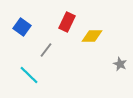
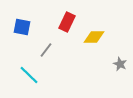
blue square: rotated 24 degrees counterclockwise
yellow diamond: moved 2 px right, 1 px down
